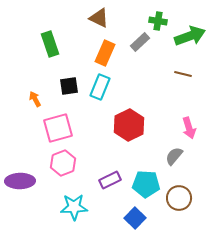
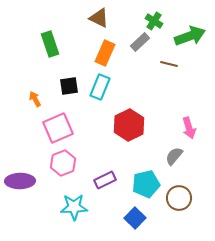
green cross: moved 4 px left; rotated 24 degrees clockwise
brown line: moved 14 px left, 10 px up
pink square: rotated 8 degrees counterclockwise
purple rectangle: moved 5 px left
cyan pentagon: rotated 16 degrees counterclockwise
